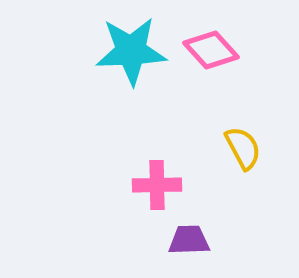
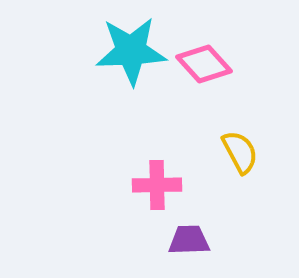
pink diamond: moved 7 px left, 14 px down
yellow semicircle: moved 3 px left, 4 px down
